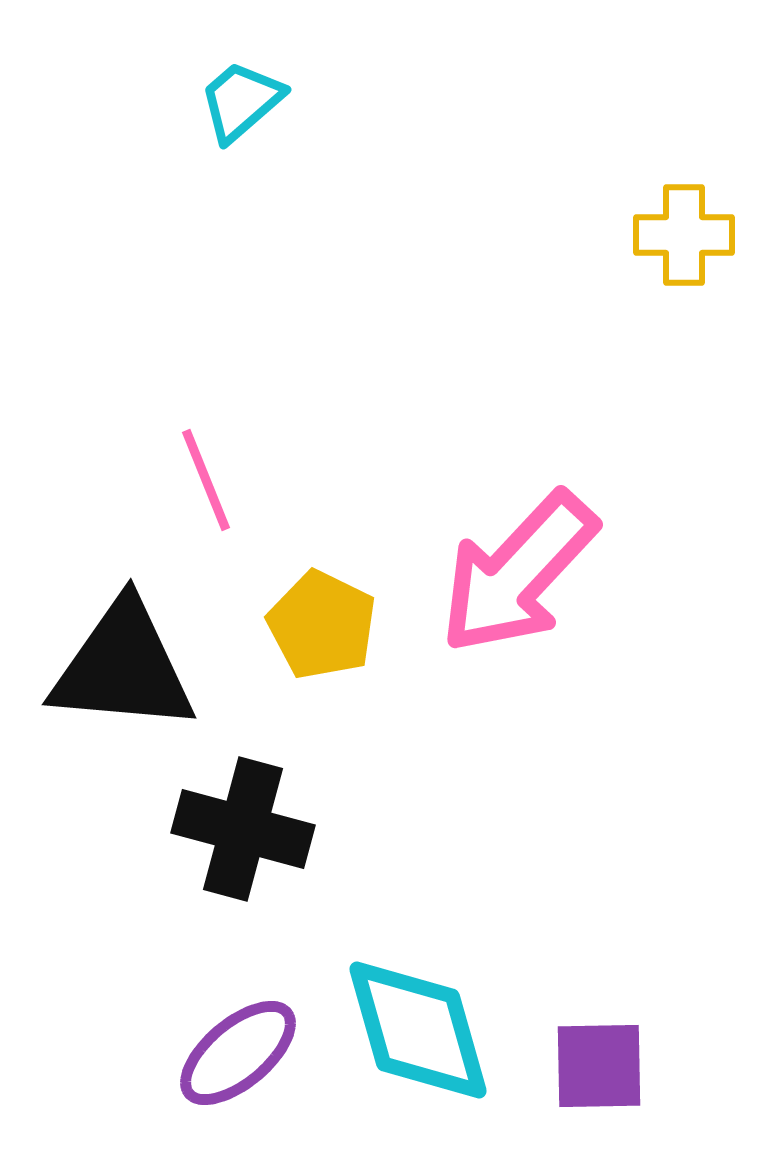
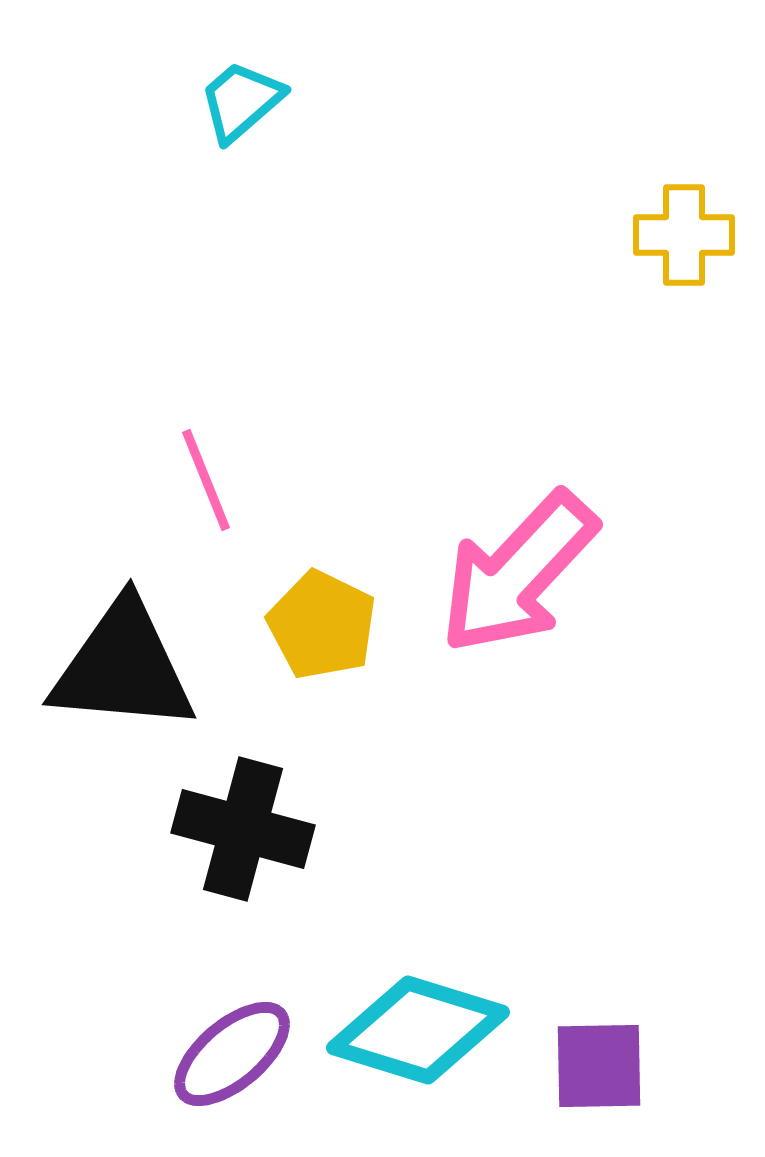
cyan diamond: rotated 57 degrees counterclockwise
purple ellipse: moved 6 px left, 1 px down
